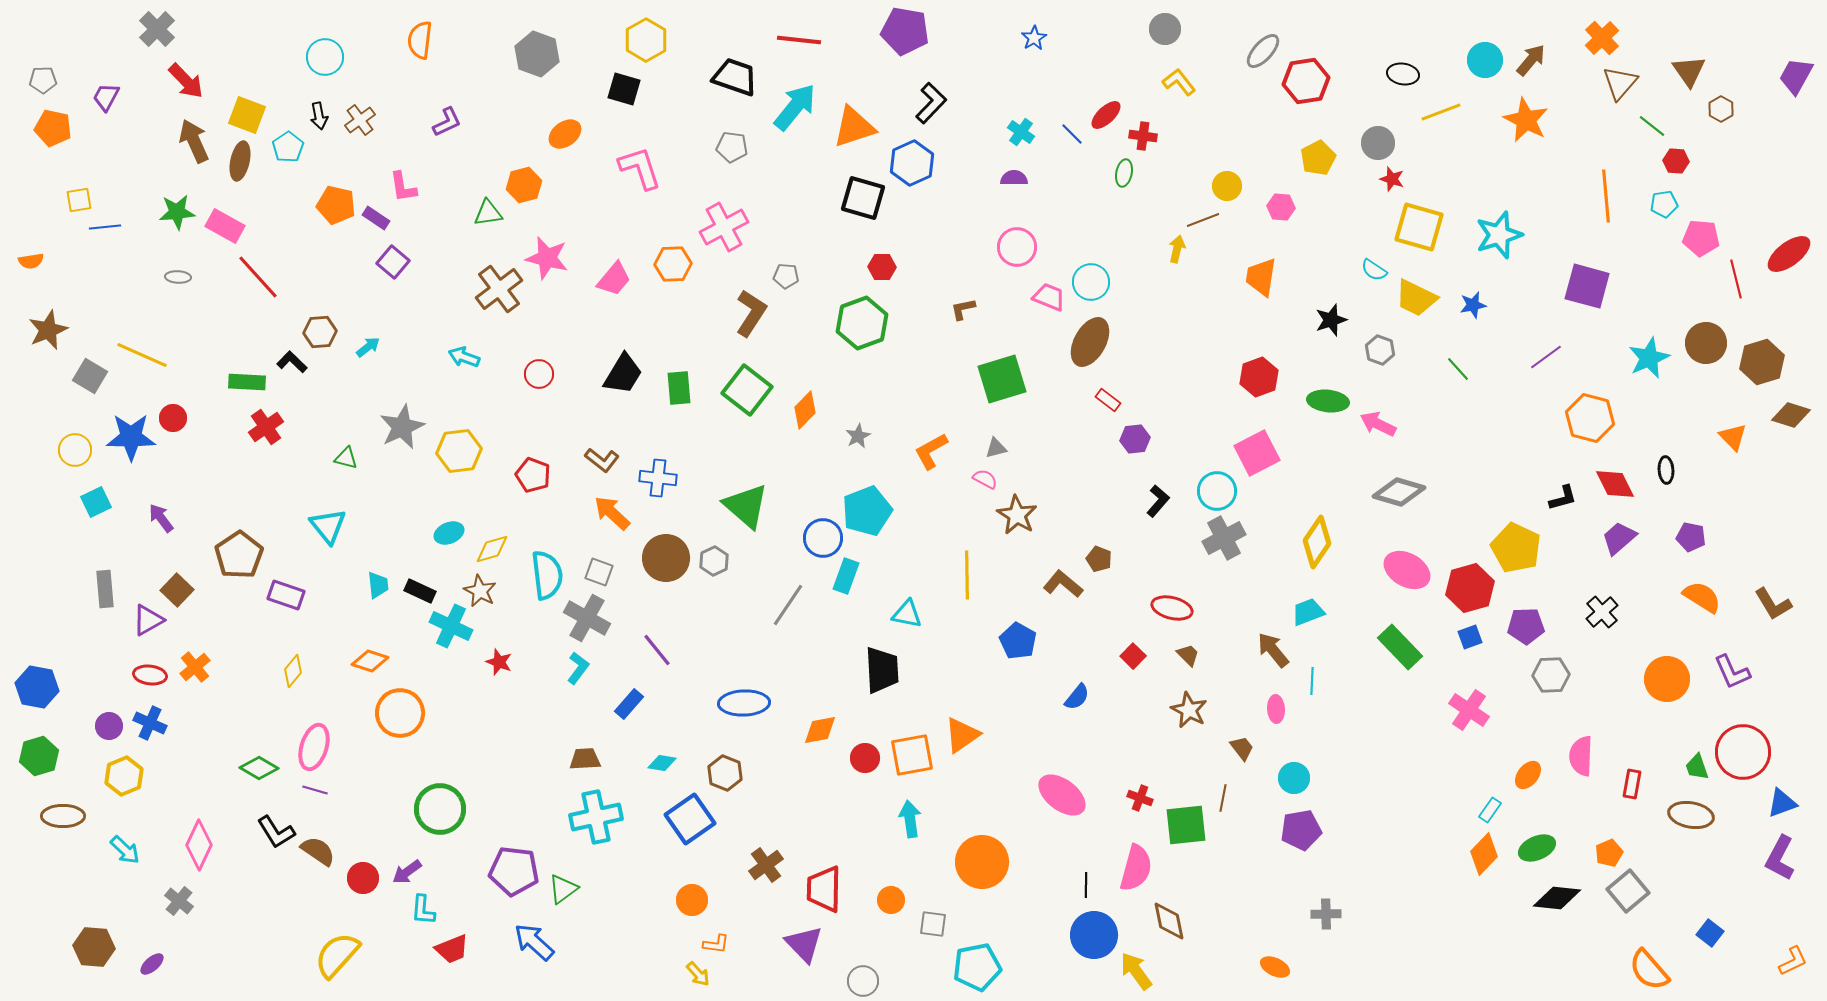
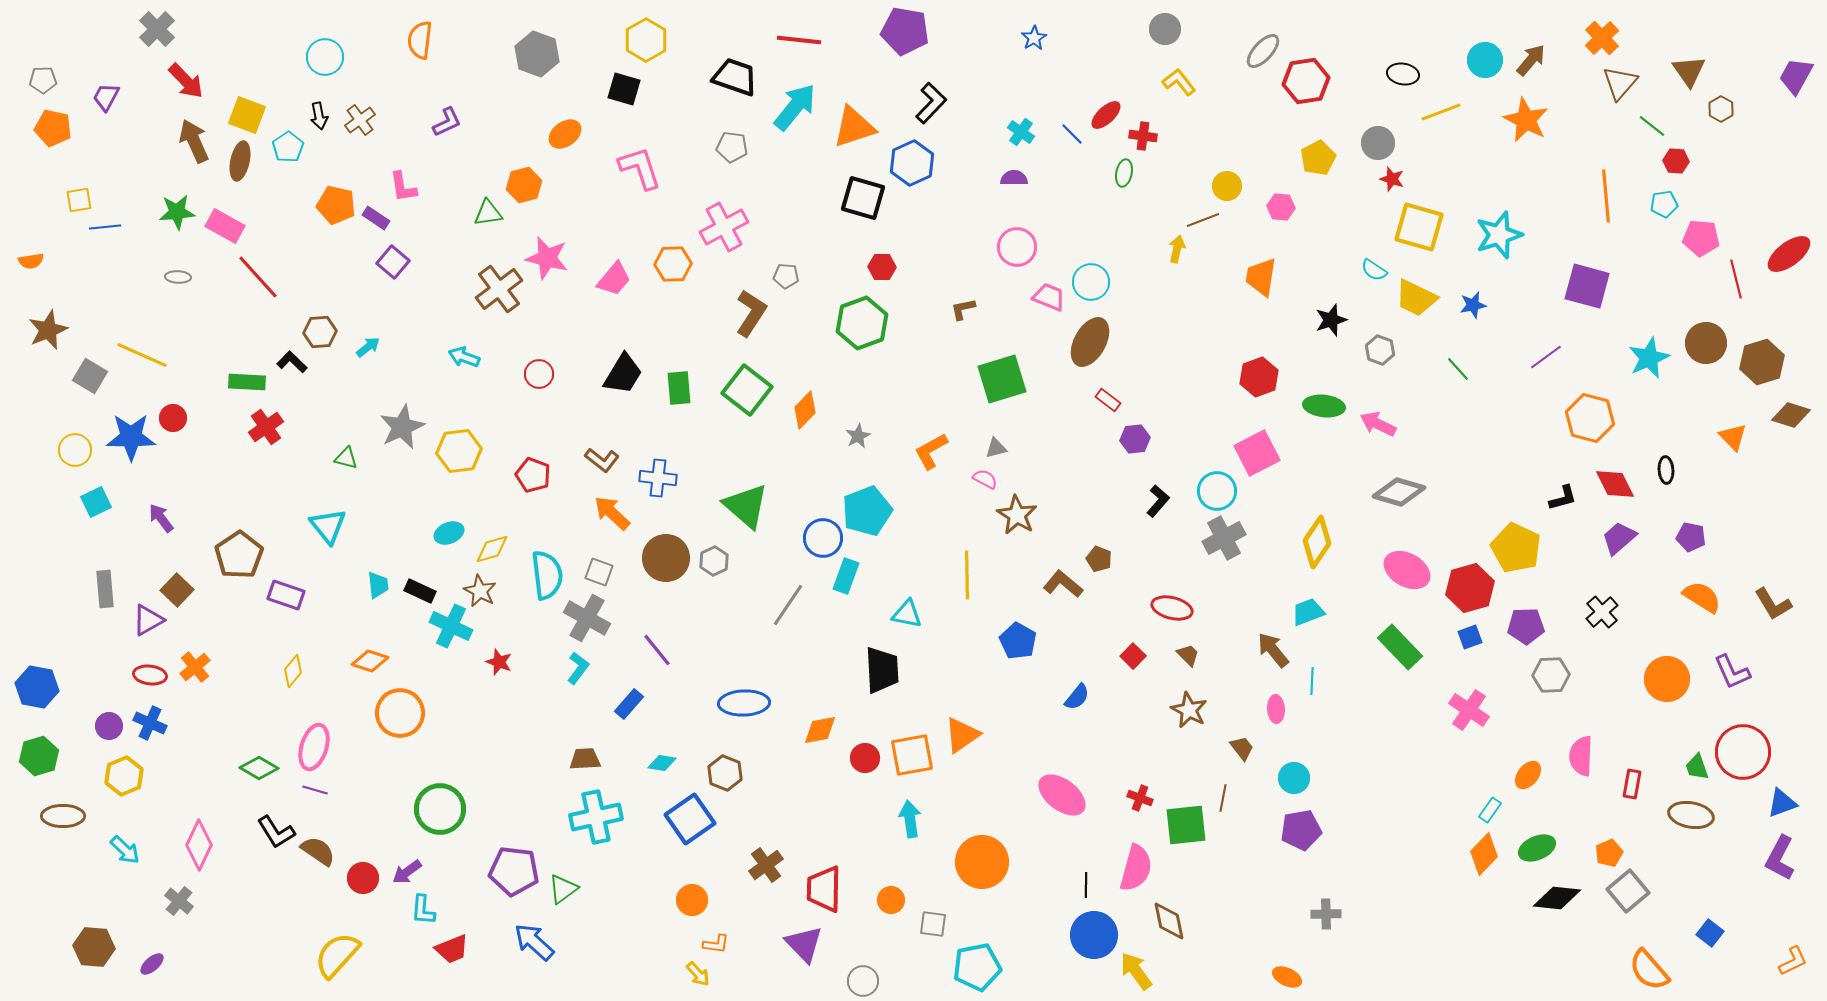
green ellipse at (1328, 401): moved 4 px left, 5 px down
orange ellipse at (1275, 967): moved 12 px right, 10 px down
